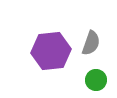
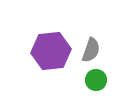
gray semicircle: moved 7 px down
